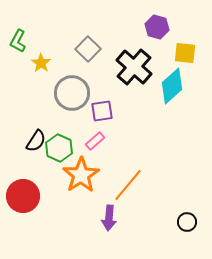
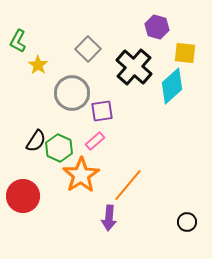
yellow star: moved 3 px left, 2 px down
